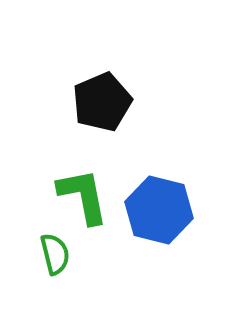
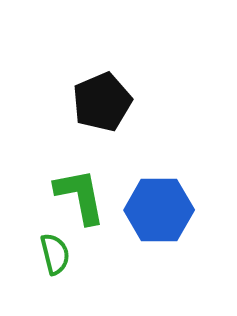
green L-shape: moved 3 px left
blue hexagon: rotated 14 degrees counterclockwise
